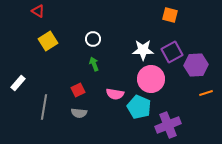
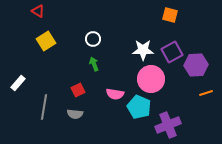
yellow square: moved 2 px left
gray semicircle: moved 4 px left, 1 px down
